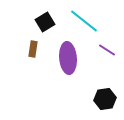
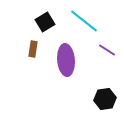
purple ellipse: moved 2 px left, 2 px down
